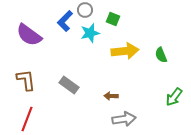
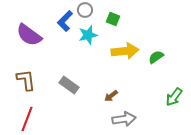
cyan star: moved 2 px left, 2 px down
green semicircle: moved 5 px left, 2 px down; rotated 77 degrees clockwise
brown arrow: rotated 40 degrees counterclockwise
